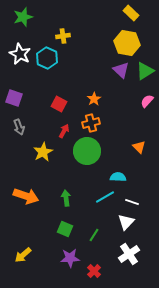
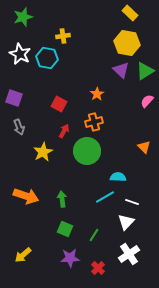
yellow rectangle: moved 1 px left
cyan hexagon: rotated 15 degrees counterclockwise
orange star: moved 3 px right, 5 px up
orange cross: moved 3 px right, 1 px up
orange triangle: moved 5 px right
green arrow: moved 4 px left, 1 px down
red cross: moved 4 px right, 3 px up
